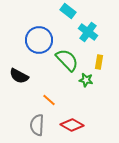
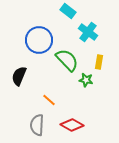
black semicircle: rotated 84 degrees clockwise
